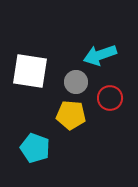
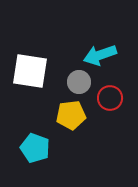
gray circle: moved 3 px right
yellow pentagon: rotated 12 degrees counterclockwise
